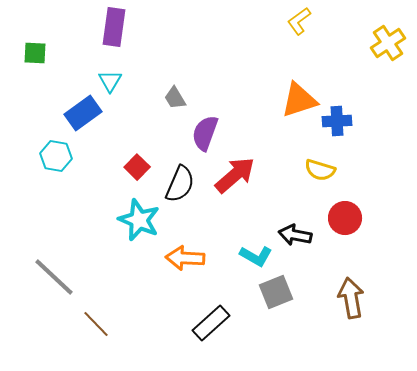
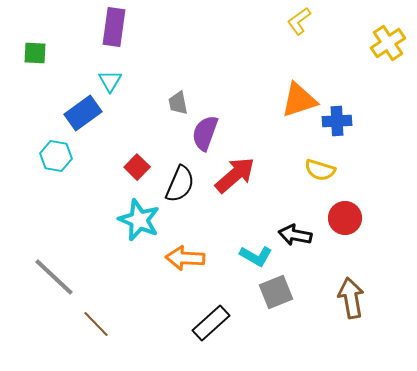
gray trapezoid: moved 3 px right, 5 px down; rotated 20 degrees clockwise
